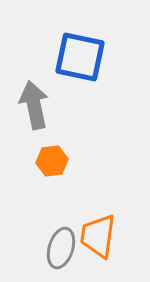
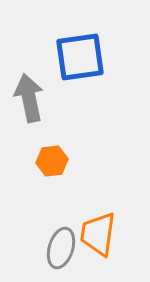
blue square: rotated 20 degrees counterclockwise
gray arrow: moved 5 px left, 7 px up
orange trapezoid: moved 2 px up
